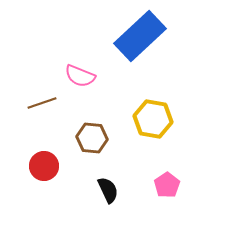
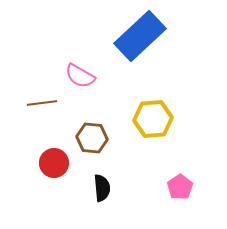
pink semicircle: rotated 8 degrees clockwise
brown line: rotated 12 degrees clockwise
yellow hexagon: rotated 15 degrees counterclockwise
red circle: moved 10 px right, 3 px up
pink pentagon: moved 13 px right, 2 px down
black semicircle: moved 6 px left, 2 px up; rotated 20 degrees clockwise
